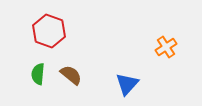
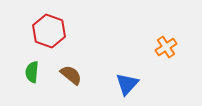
green semicircle: moved 6 px left, 2 px up
